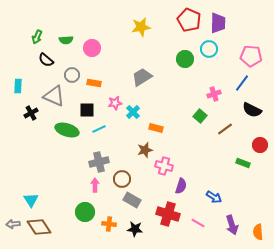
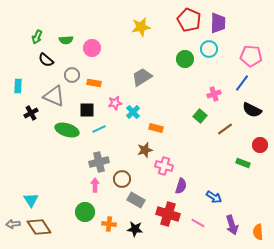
gray rectangle at (132, 200): moved 4 px right
